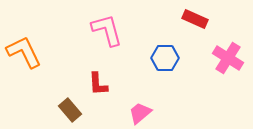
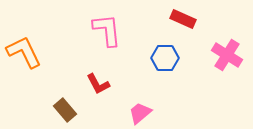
red rectangle: moved 12 px left
pink L-shape: rotated 9 degrees clockwise
pink cross: moved 1 px left, 3 px up
red L-shape: rotated 25 degrees counterclockwise
brown rectangle: moved 5 px left
